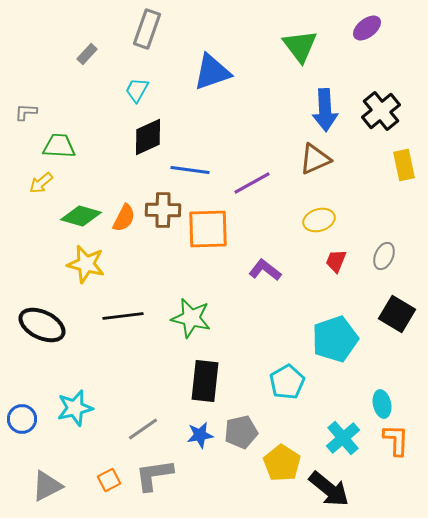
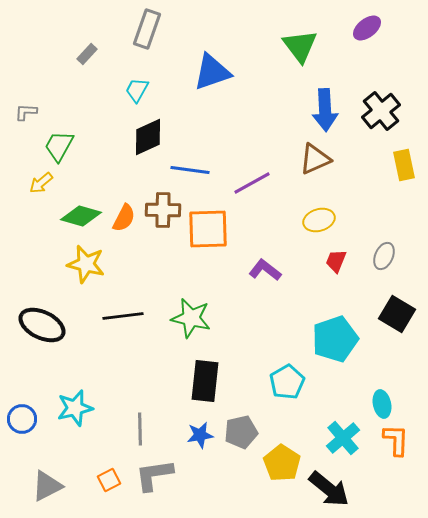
green trapezoid at (59, 146): rotated 64 degrees counterclockwise
gray line at (143, 429): moved 3 px left; rotated 56 degrees counterclockwise
